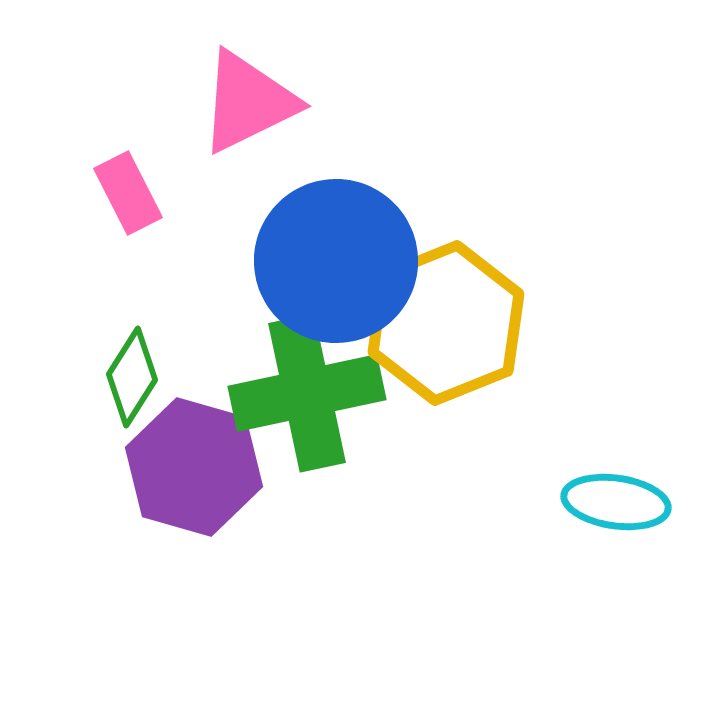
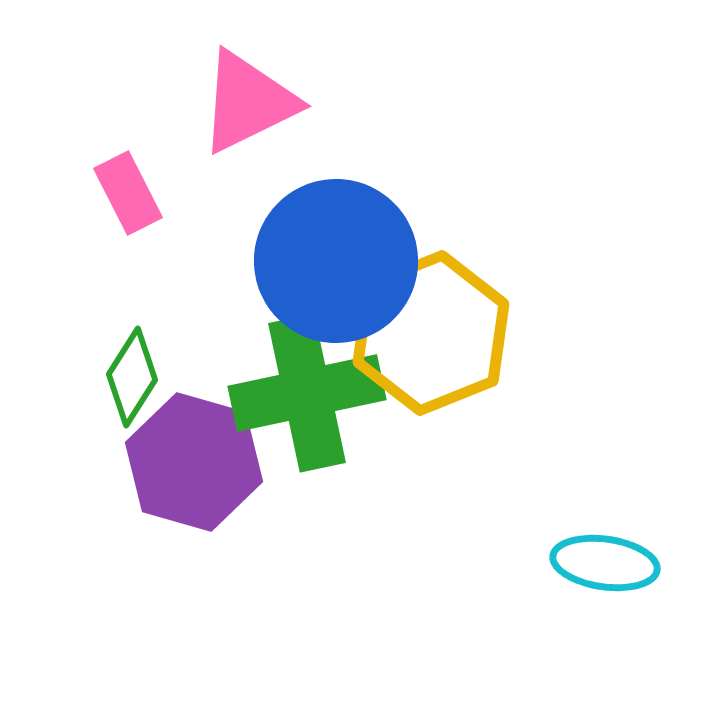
yellow hexagon: moved 15 px left, 10 px down
purple hexagon: moved 5 px up
cyan ellipse: moved 11 px left, 61 px down
